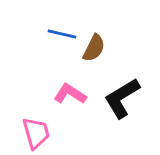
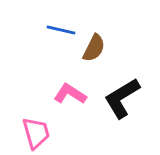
blue line: moved 1 px left, 4 px up
